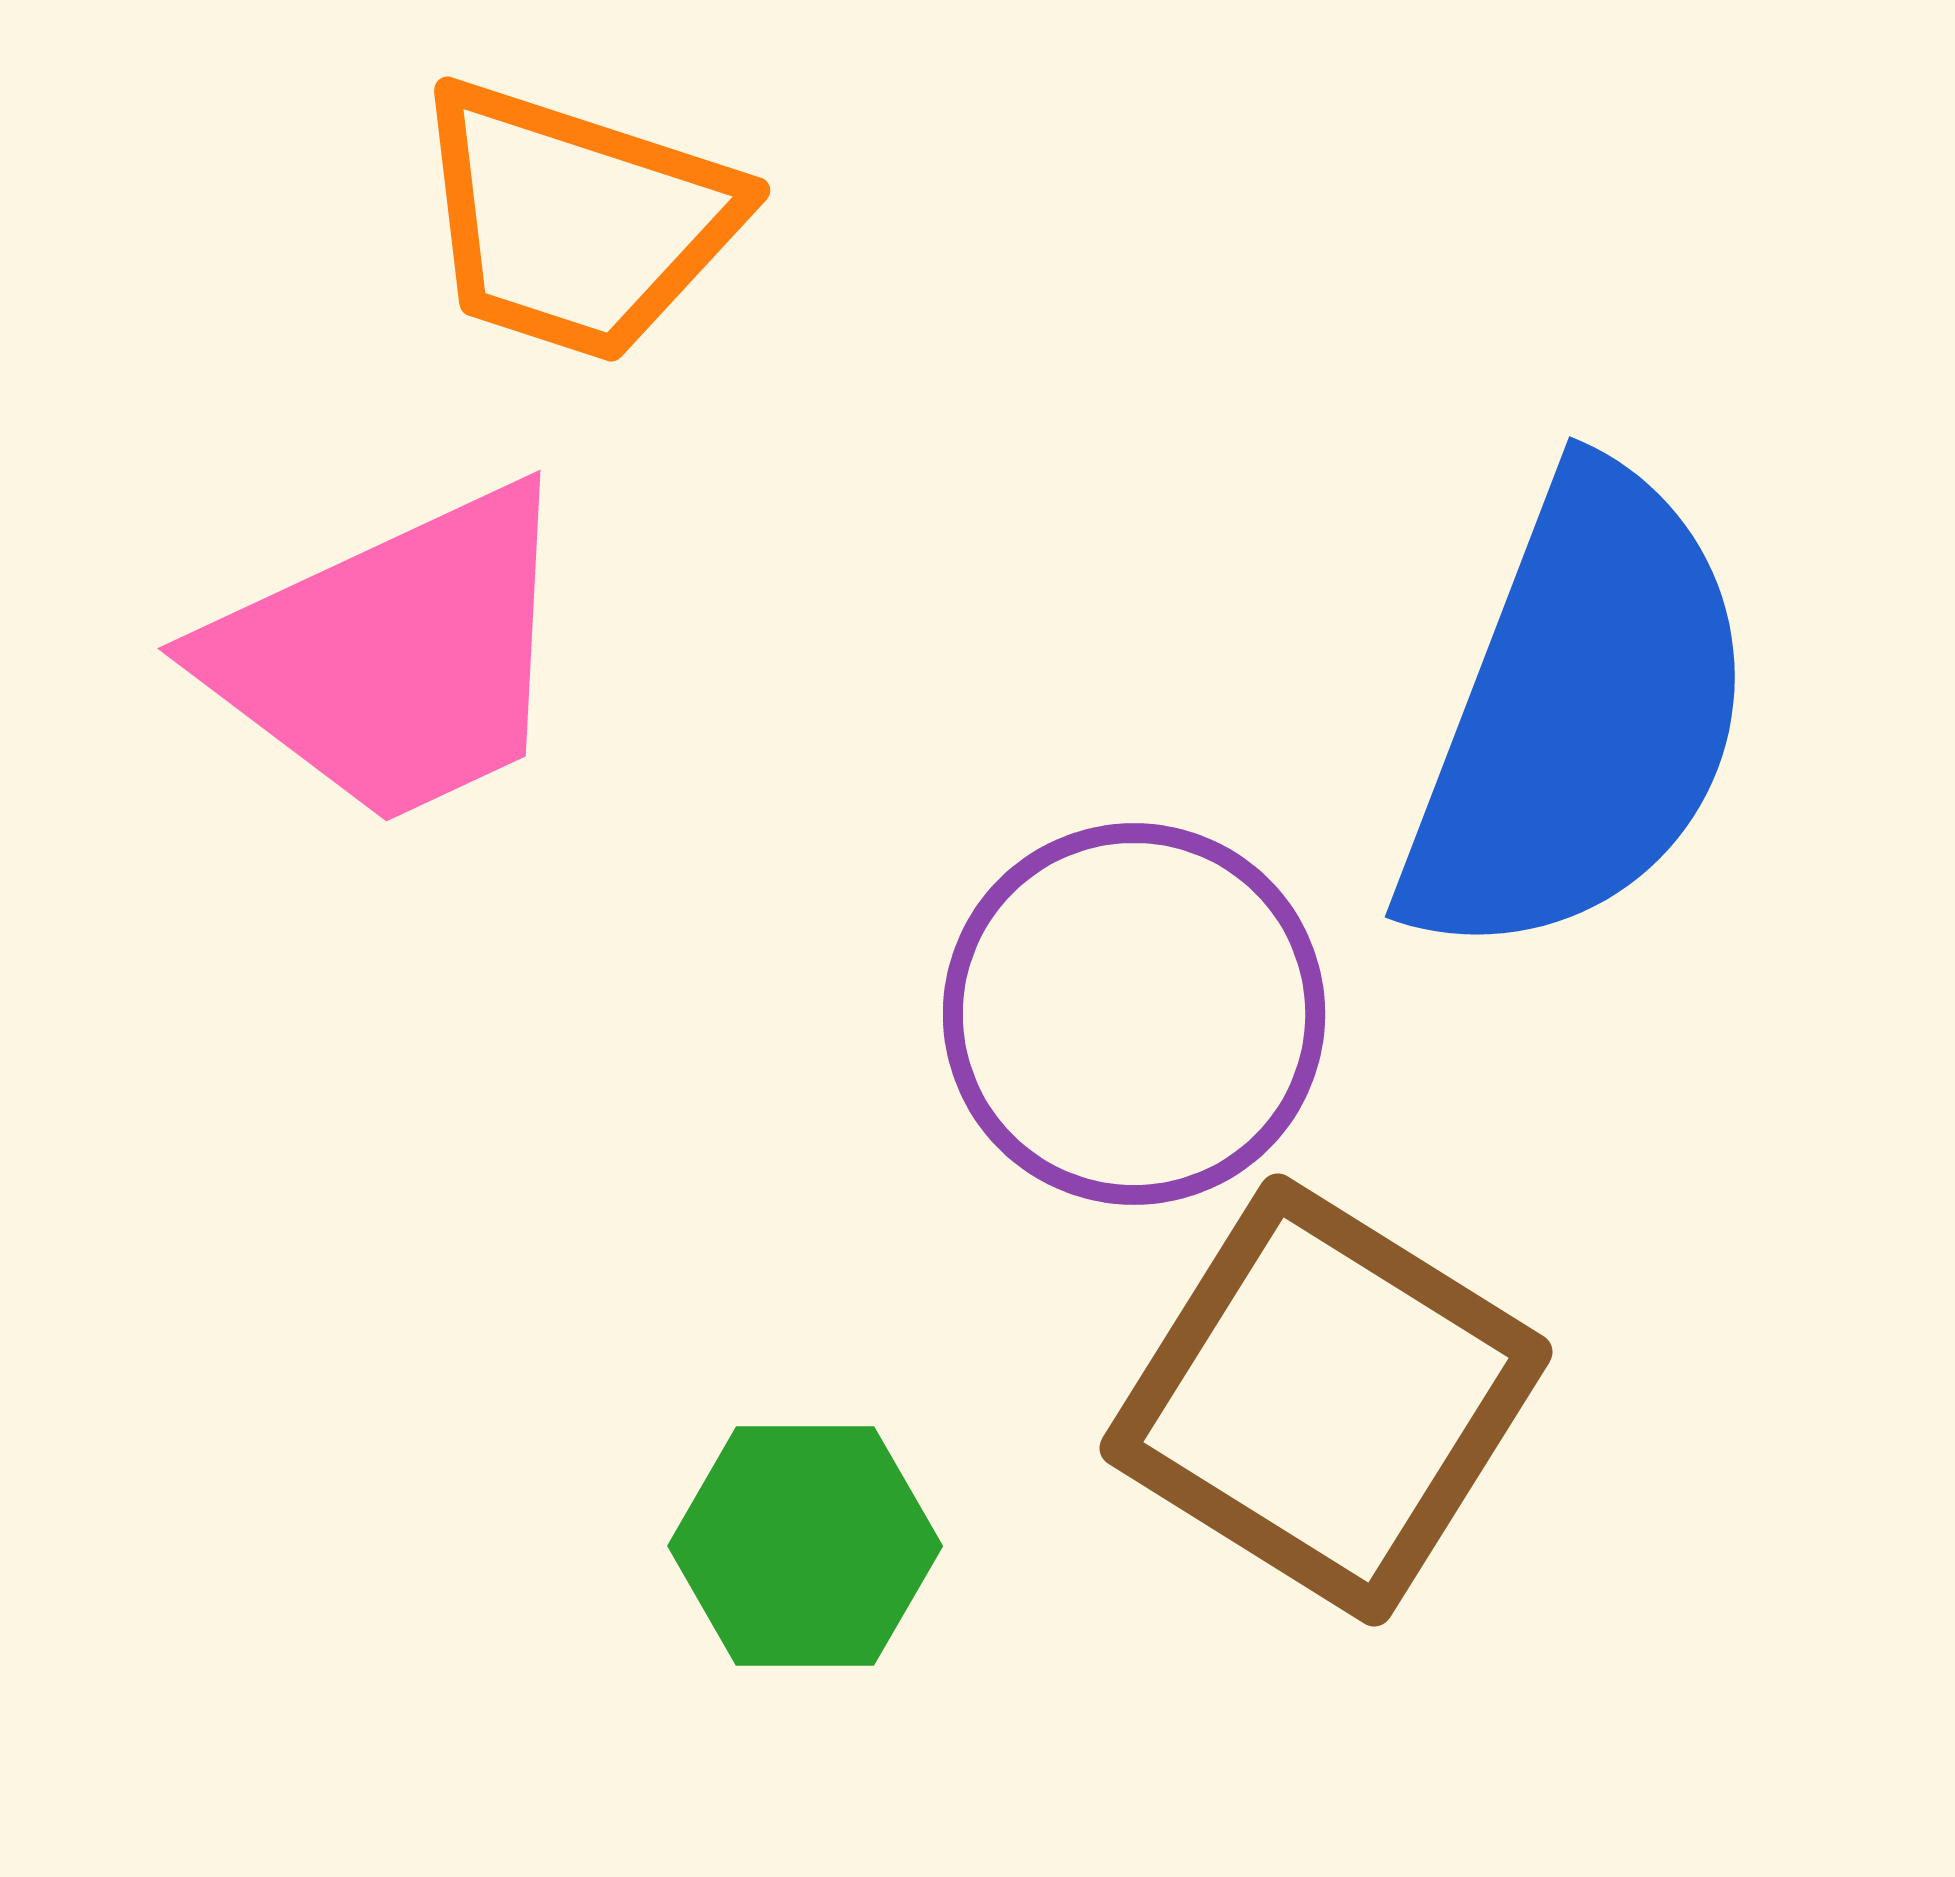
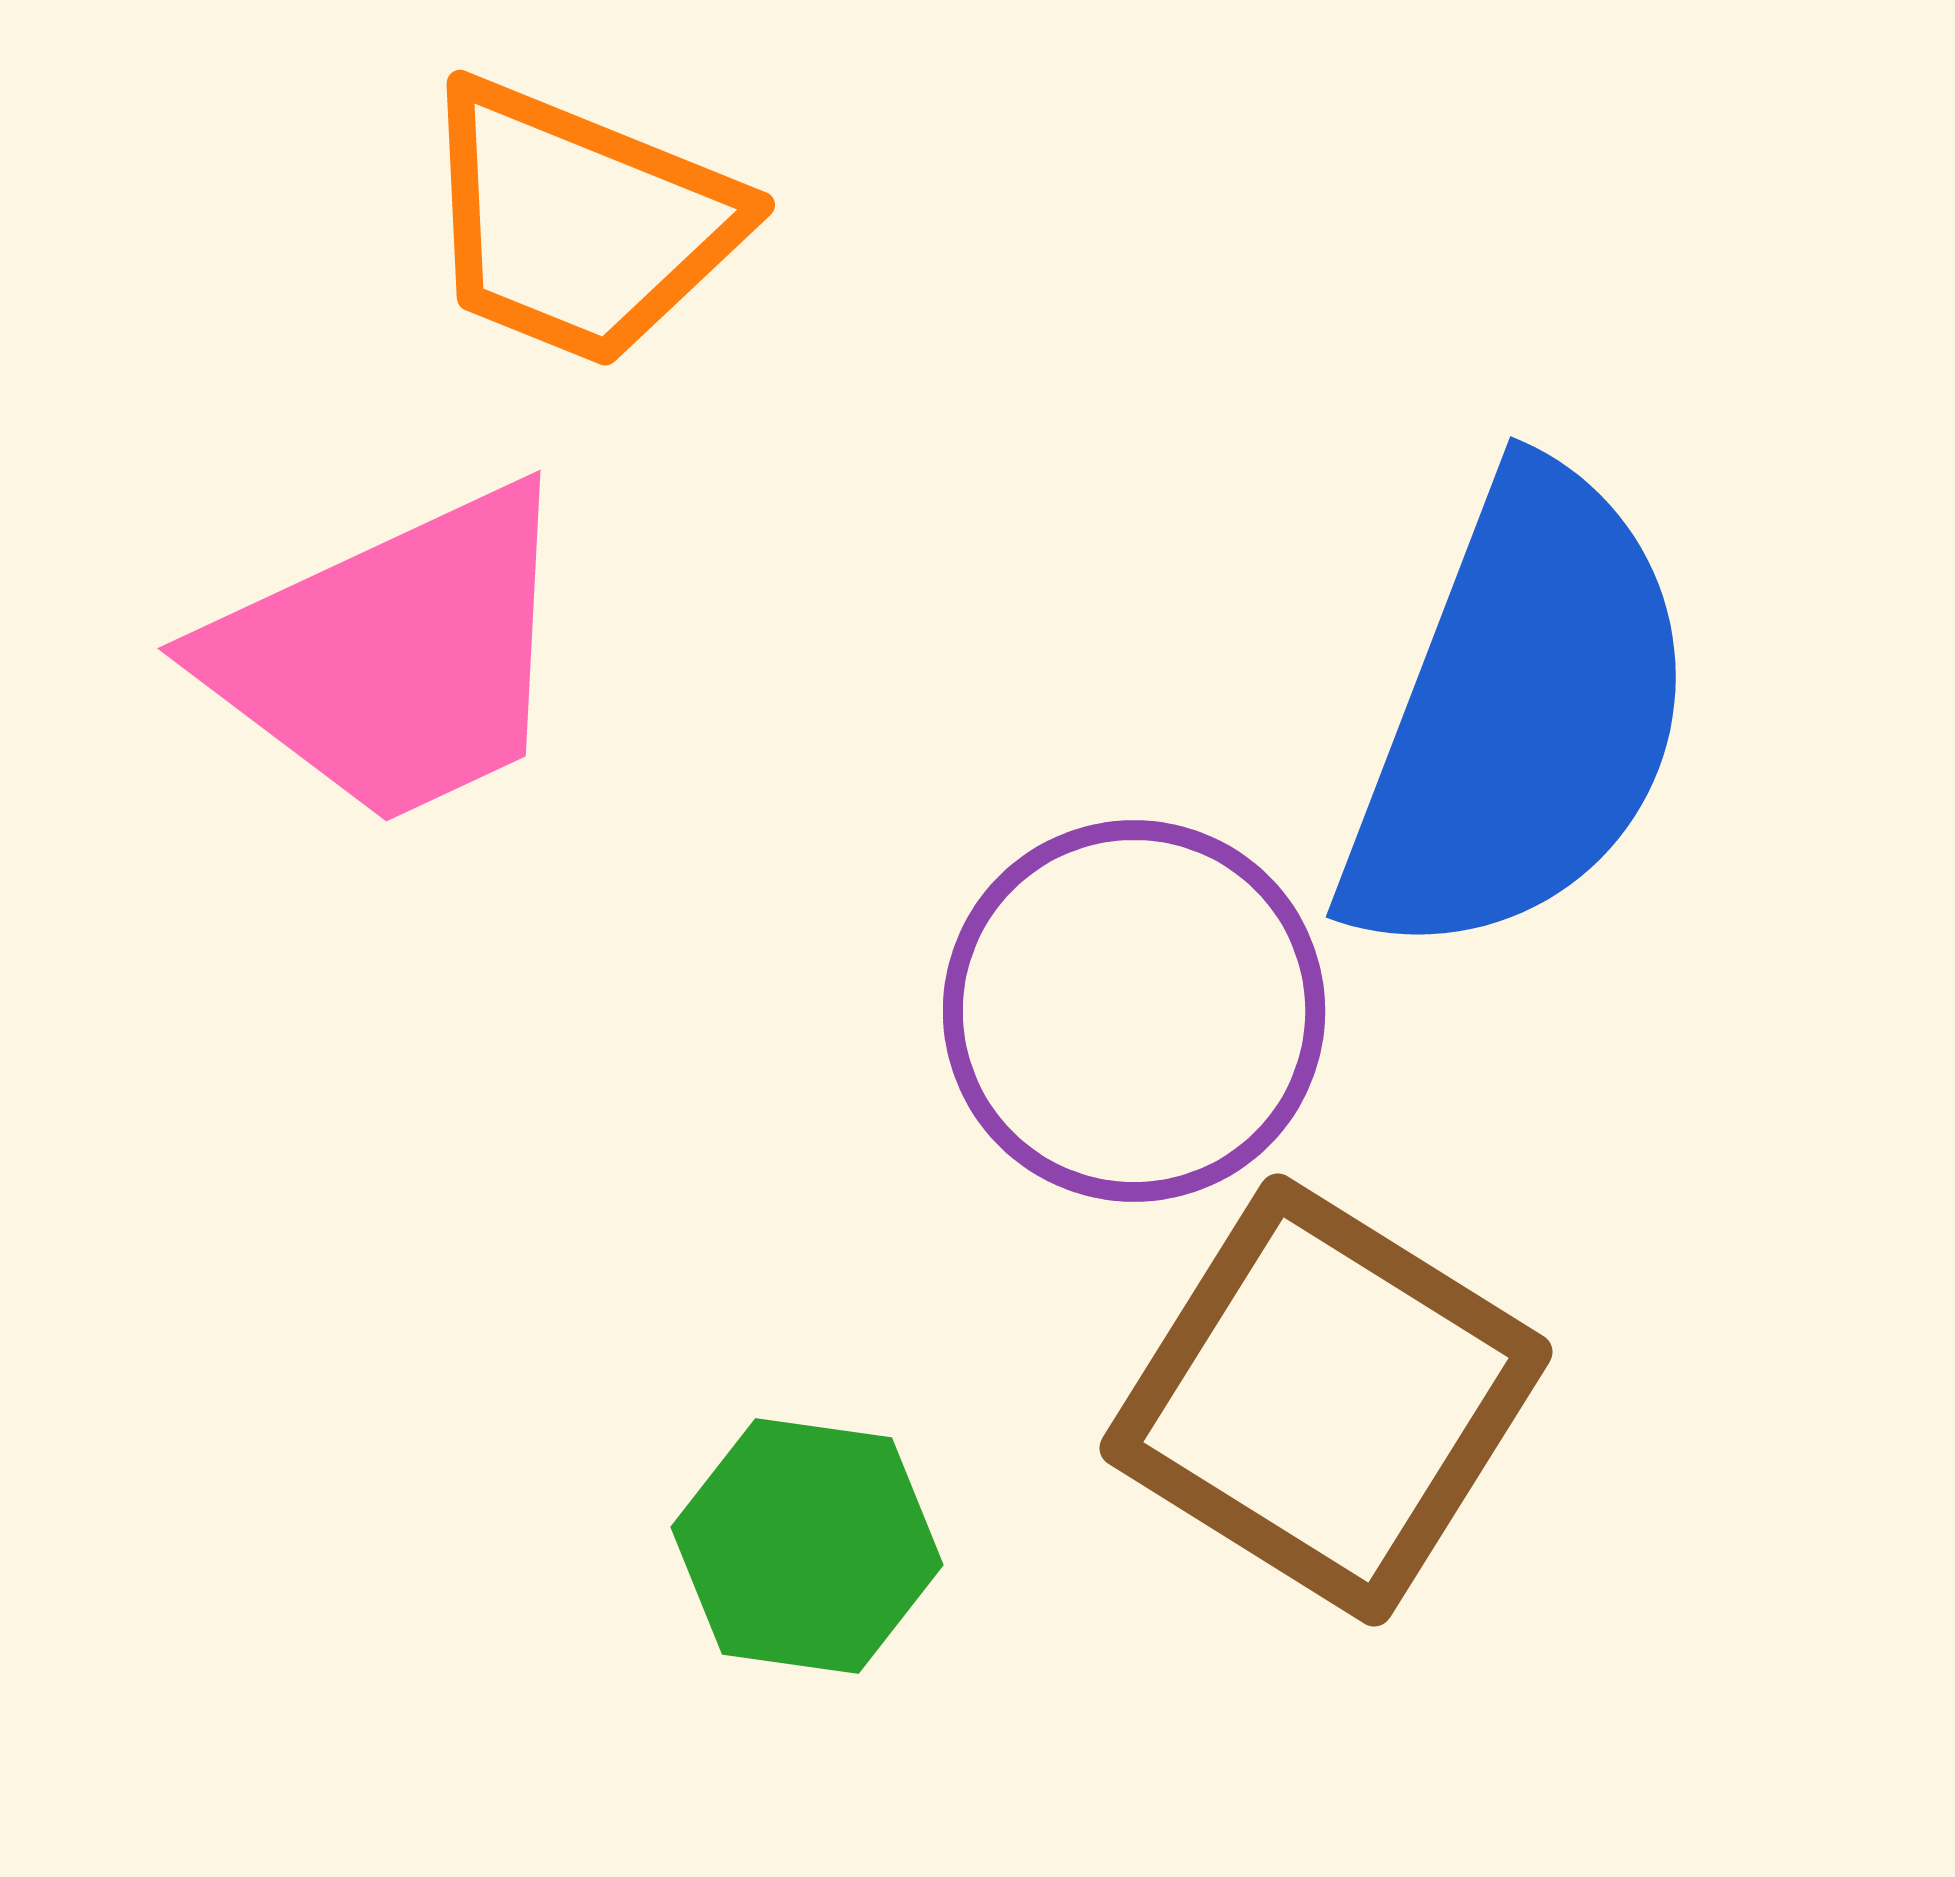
orange trapezoid: moved 3 px right, 2 px down; rotated 4 degrees clockwise
blue semicircle: moved 59 px left
purple circle: moved 3 px up
green hexagon: moved 2 px right; rotated 8 degrees clockwise
